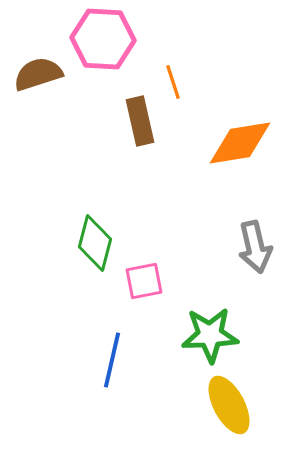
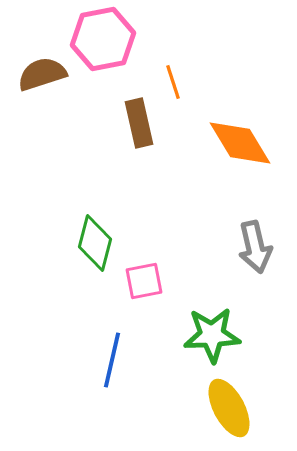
pink hexagon: rotated 14 degrees counterclockwise
brown semicircle: moved 4 px right
brown rectangle: moved 1 px left, 2 px down
orange diamond: rotated 68 degrees clockwise
green star: moved 2 px right
yellow ellipse: moved 3 px down
